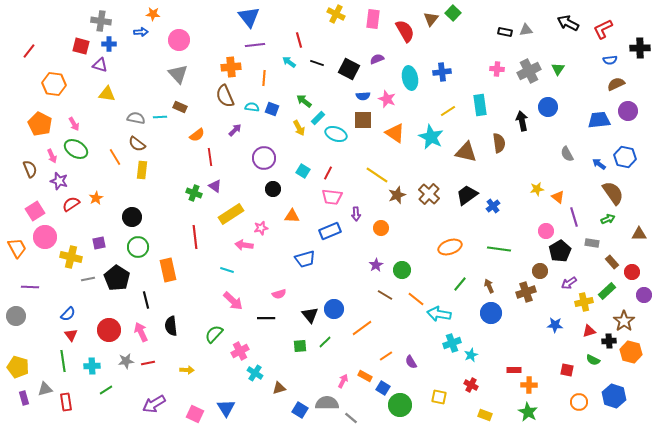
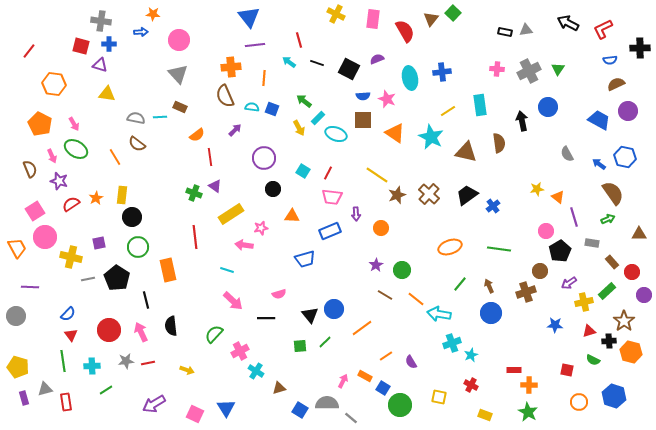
blue trapezoid at (599, 120): rotated 35 degrees clockwise
yellow rectangle at (142, 170): moved 20 px left, 25 px down
yellow arrow at (187, 370): rotated 16 degrees clockwise
cyan cross at (255, 373): moved 1 px right, 2 px up
